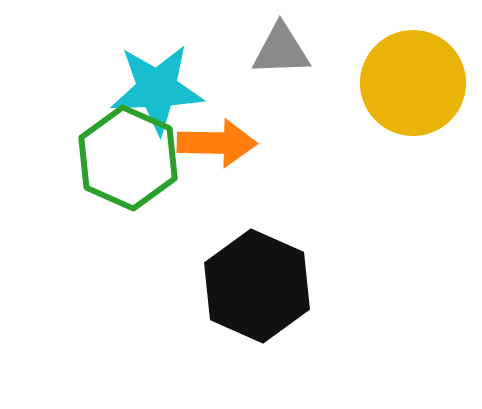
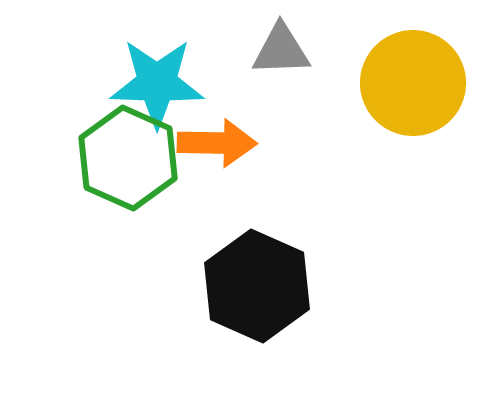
cyan star: moved 6 px up; rotated 4 degrees clockwise
